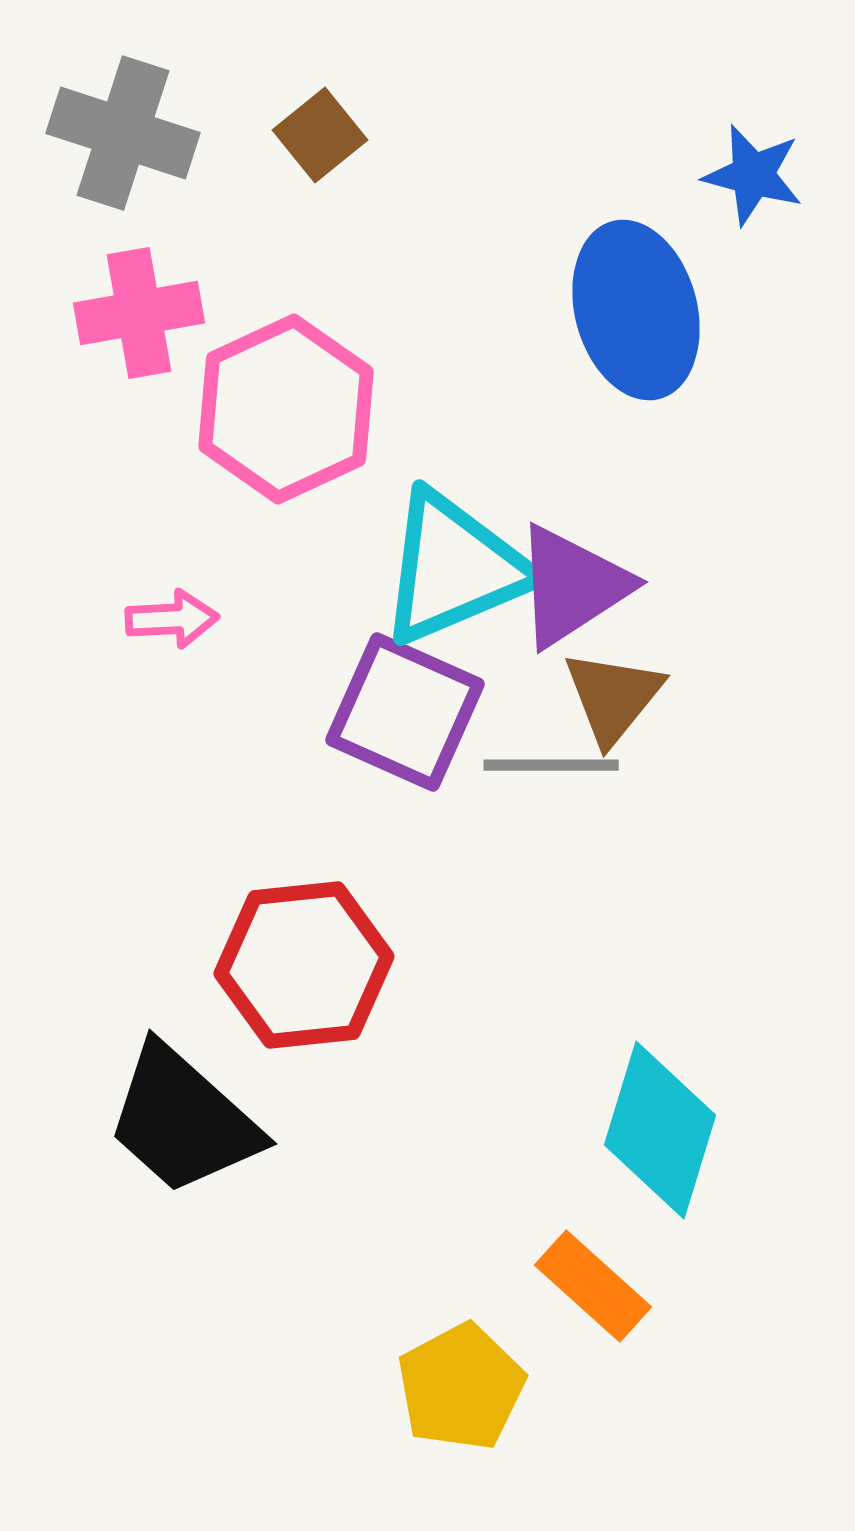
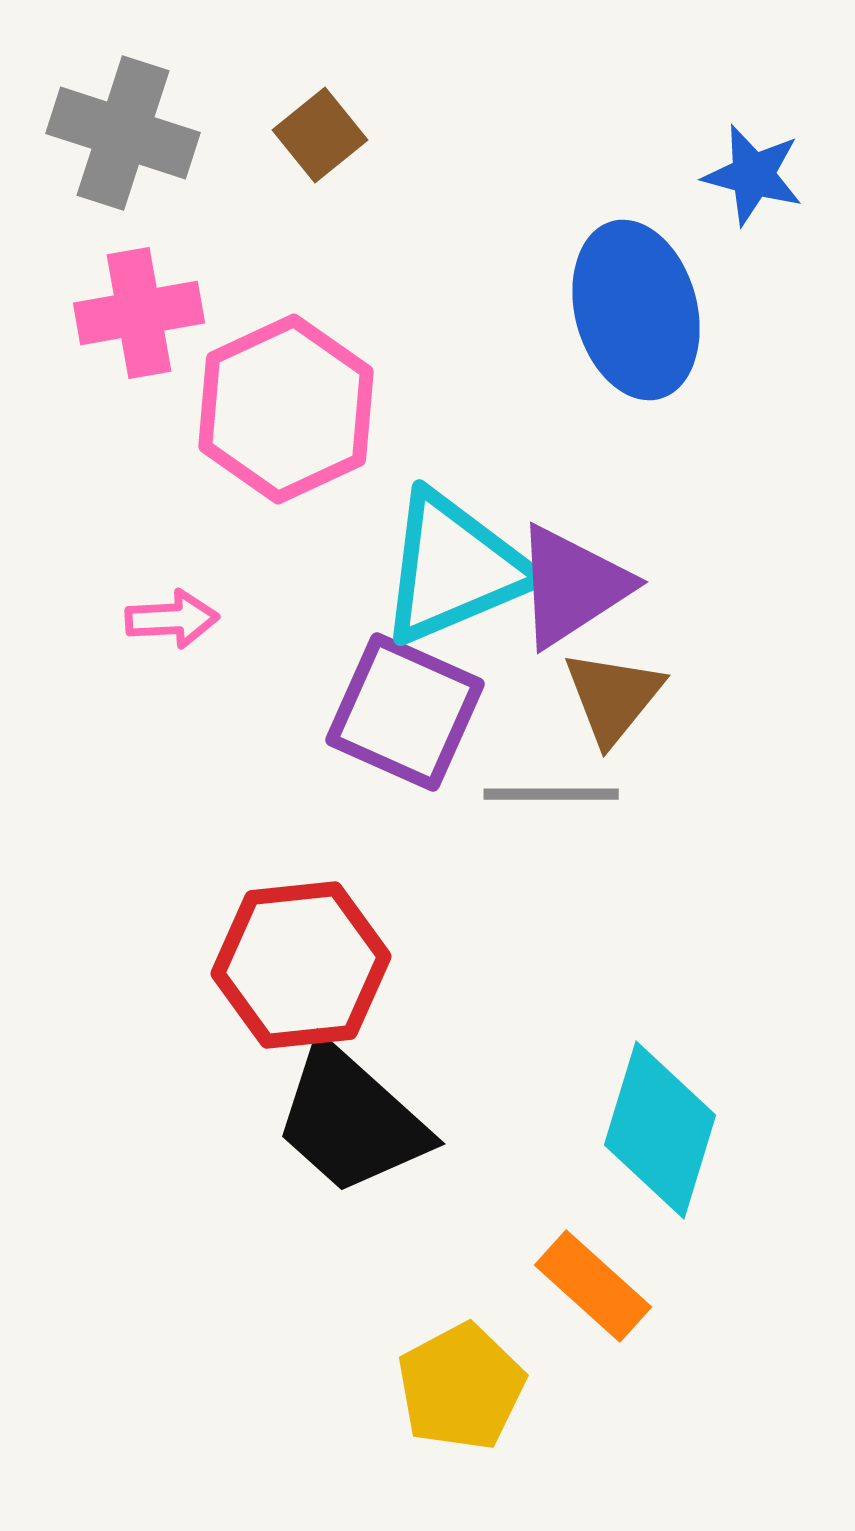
gray line: moved 29 px down
red hexagon: moved 3 px left
black trapezoid: moved 168 px right
